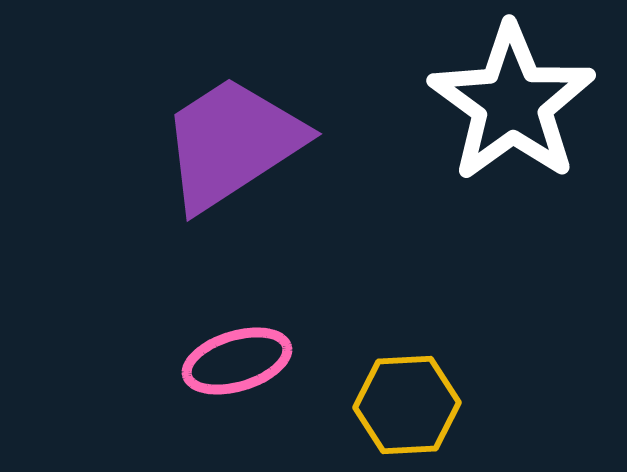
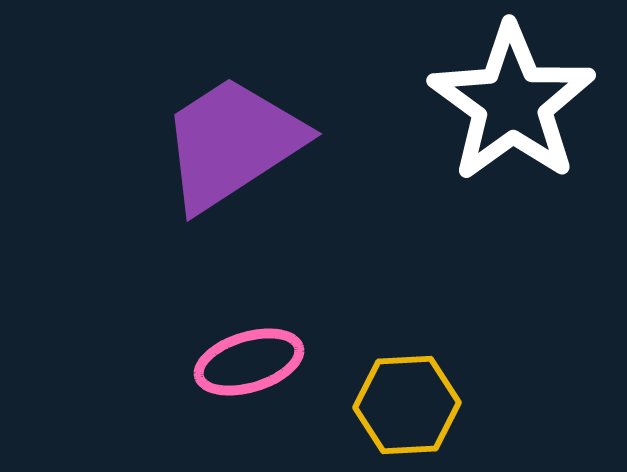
pink ellipse: moved 12 px right, 1 px down
